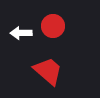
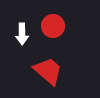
white arrow: moved 1 px right, 1 px down; rotated 90 degrees counterclockwise
